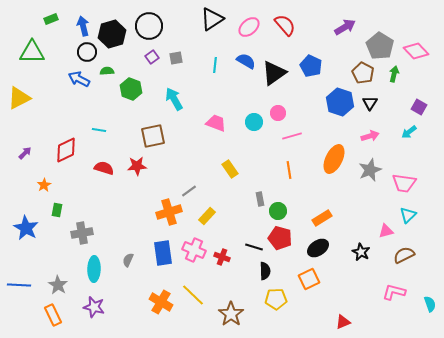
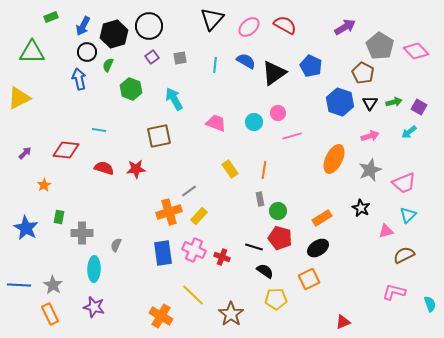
green rectangle at (51, 19): moved 2 px up
black triangle at (212, 19): rotated 15 degrees counterclockwise
red semicircle at (285, 25): rotated 20 degrees counterclockwise
blue arrow at (83, 26): rotated 138 degrees counterclockwise
black hexagon at (112, 34): moved 2 px right
gray square at (176, 58): moved 4 px right
green semicircle at (107, 71): moved 1 px right, 6 px up; rotated 64 degrees counterclockwise
green arrow at (394, 74): moved 28 px down; rotated 63 degrees clockwise
blue arrow at (79, 79): rotated 50 degrees clockwise
brown square at (153, 136): moved 6 px right
red diamond at (66, 150): rotated 32 degrees clockwise
red star at (137, 166): moved 1 px left, 3 px down
orange line at (289, 170): moved 25 px left; rotated 18 degrees clockwise
pink trapezoid at (404, 183): rotated 30 degrees counterclockwise
green rectangle at (57, 210): moved 2 px right, 7 px down
yellow rectangle at (207, 216): moved 8 px left
gray cross at (82, 233): rotated 10 degrees clockwise
black star at (361, 252): moved 44 px up
gray semicircle at (128, 260): moved 12 px left, 15 px up
black semicircle at (265, 271): rotated 54 degrees counterclockwise
gray star at (58, 285): moved 5 px left
orange cross at (161, 302): moved 14 px down
orange rectangle at (53, 315): moved 3 px left, 1 px up
